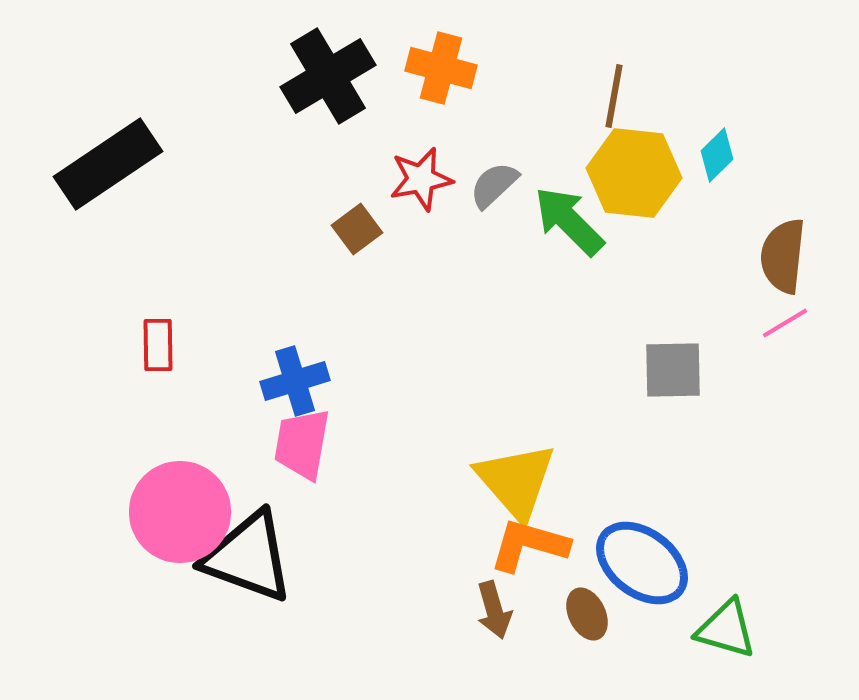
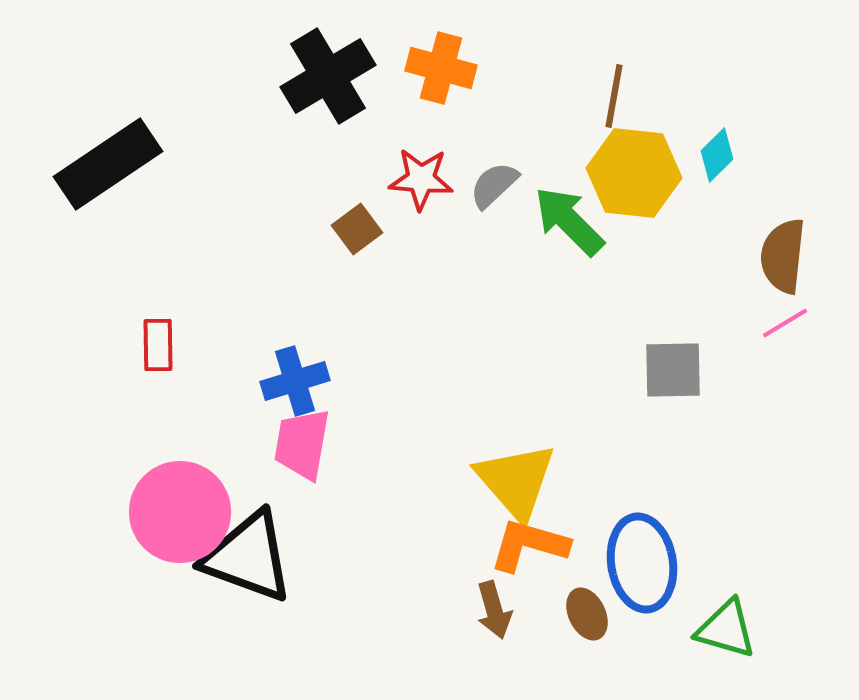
red star: rotated 16 degrees clockwise
blue ellipse: rotated 44 degrees clockwise
